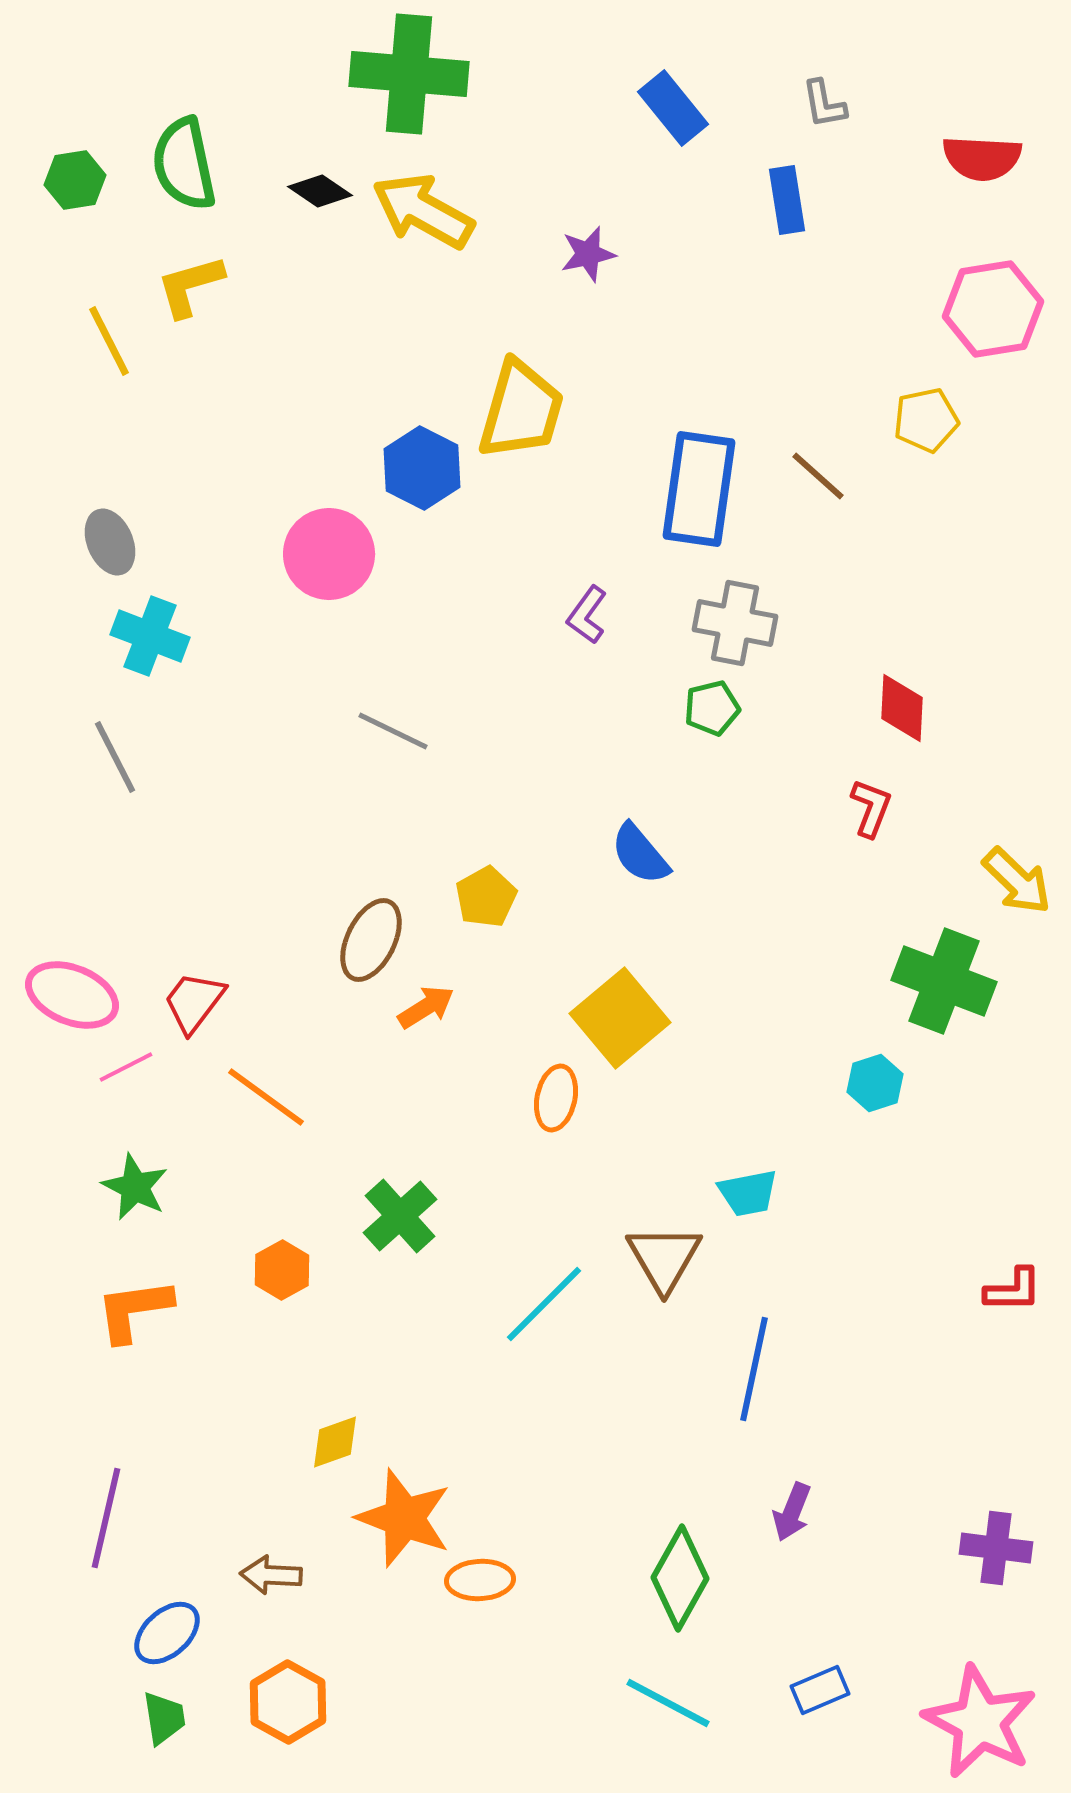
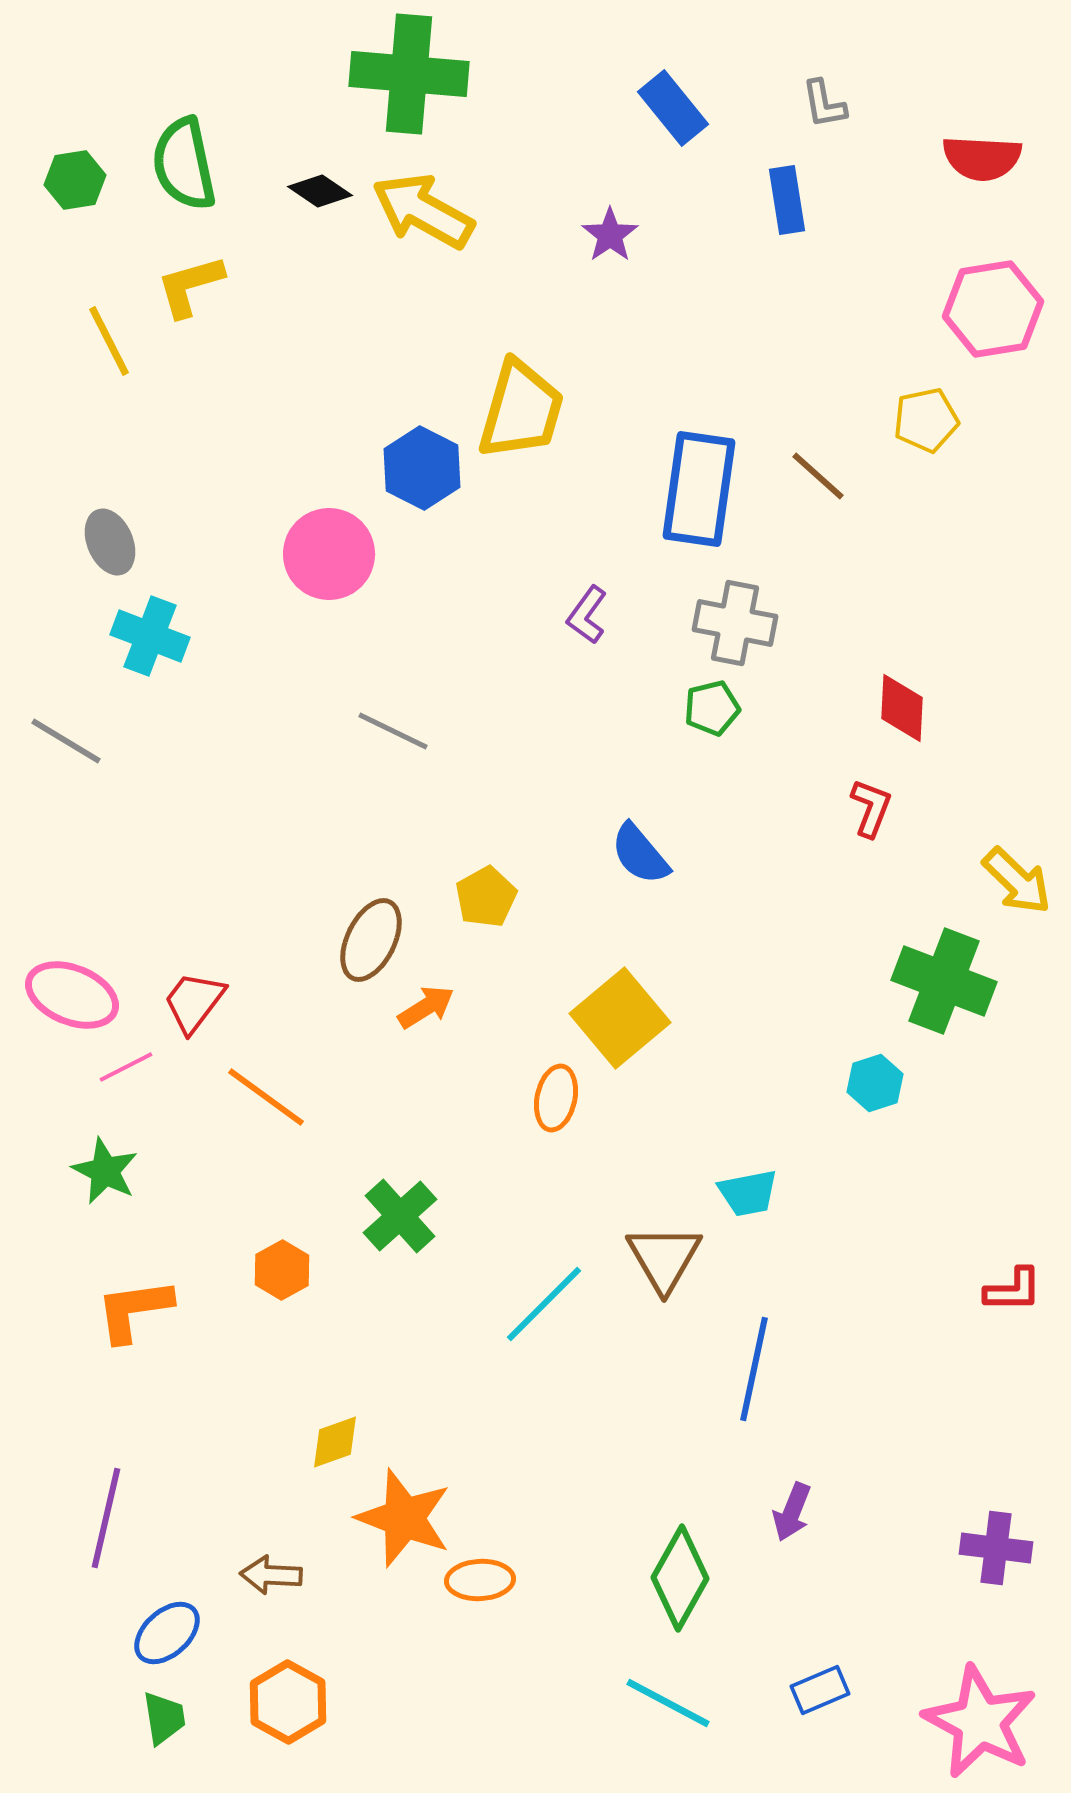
purple star at (588, 254): moved 22 px right, 19 px up; rotated 22 degrees counterclockwise
gray line at (115, 757): moved 49 px left, 16 px up; rotated 32 degrees counterclockwise
green star at (135, 1187): moved 30 px left, 16 px up
